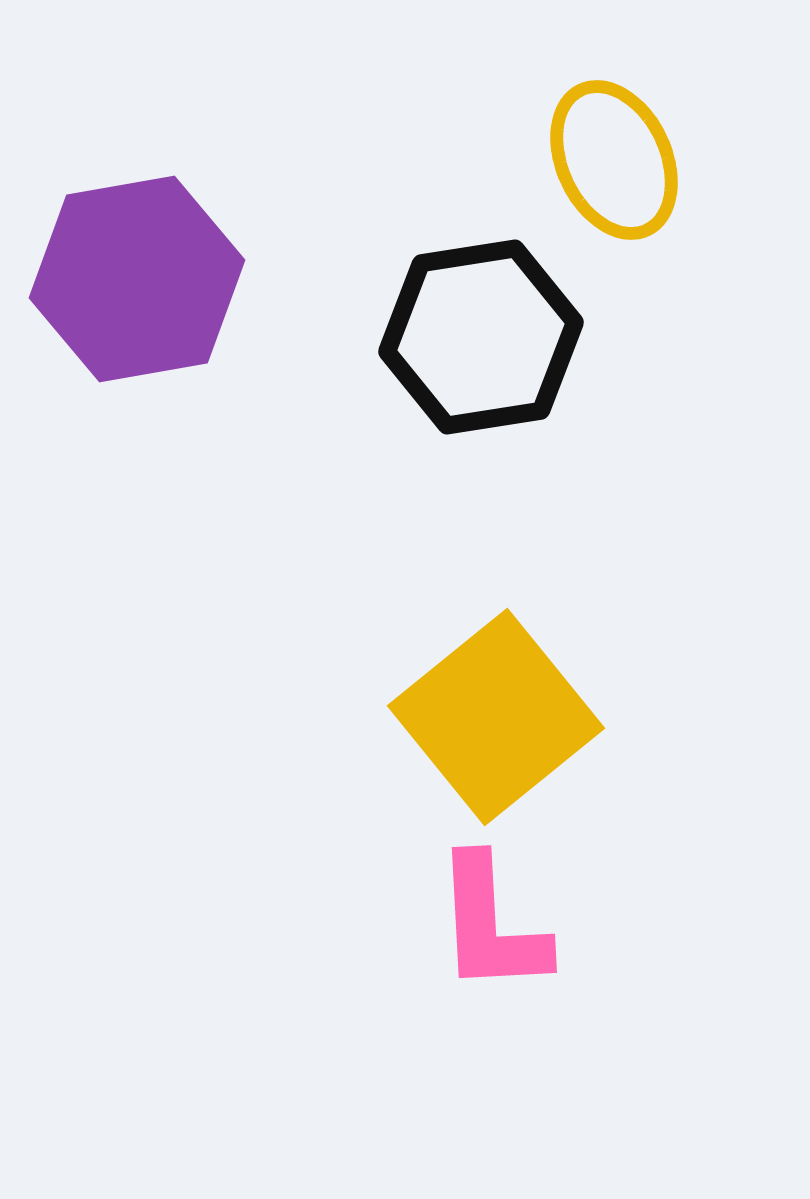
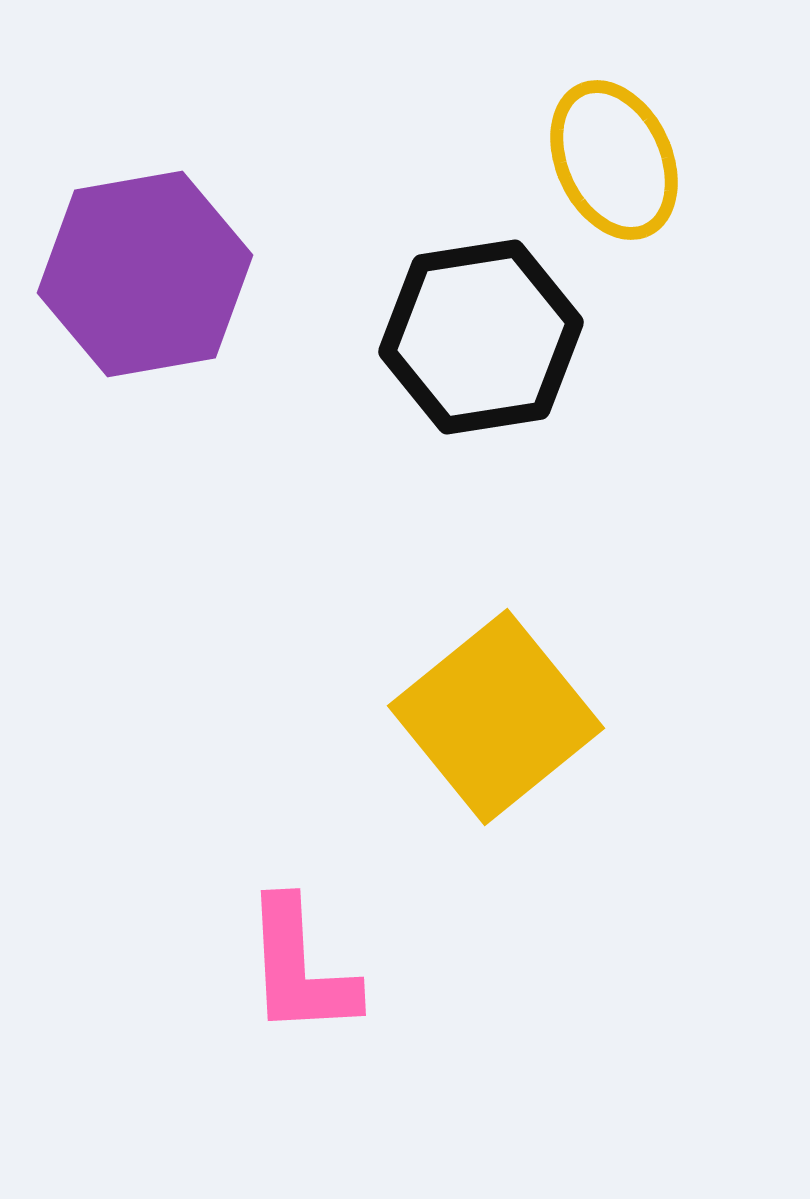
purple hexagon: moved 8 px right, 5 px up
pink L-shape: moved 191 px left, 43 px down
